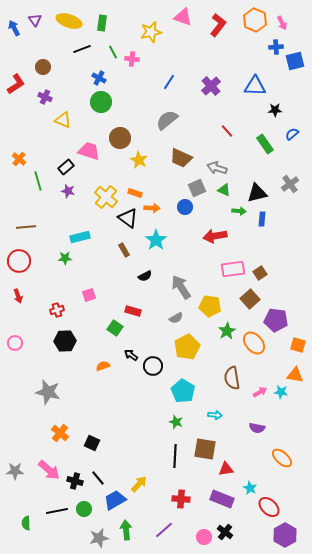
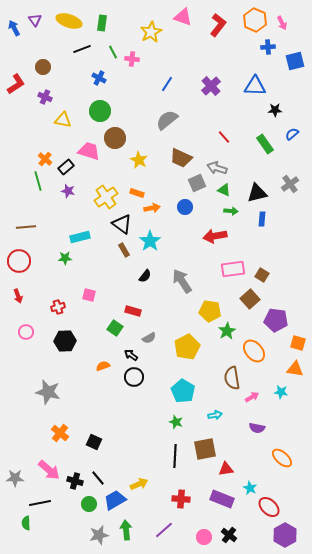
yellow star at (151, 32): rotated 15 degrees counterclockwise
blue cross at (276, 47): moved 8 px left
blue line at (169, 82): moved 2 px left, 2 px down
green circle at (101, 102): moved 1 px left, 9 px down
yellow triangle at (63, 120): rotated 12 degrees counterclockwise
red line at (227, 131): moved 3 px left, 6 px down
brown circle at (120, 138): moved 5 px left
orange cross at (19, 159): moved 26 px right
gray square at (197, 188): moved 5 px up
orange rectangle at (135, 193): moved 2 px right
yellow cross at (106, 197): rotated 15 degrees clockwise
orange arrow at (152, 208): rotated 14 degrees counterclockwise
green arrow at (239, 211): moved 8 px left
black triangle at (128, 218): moved 6 px left, 6 px down
cyan star at (156, 240): moved 6 px left, 1 px down
brown square at (260, 273): moved 2 px right, 2 px down; rotated 24 degrees counterclockwise
black semicircle at (145, 276): rotated 24 degrees counterclockwise
gray arrow at (181, 287): moved 1 px right, 6 px up
pink square at (89, 295): rotated 32 degrees clockwise
yellow pentagon at (210, 306): moved 5 px down
red cross at (57, 310): moved 1 px right, 3 px up
gray semicircle at (176, 318): moved 27 px left, 20 px down
pink circle at (15, 343): moved 11 px right, 11 px up
orange ellipse at (254, 343): moved 8 px down
orange square at (298, 345): moved 2 px up
black circle at (153, 366): moved 19 px left, 11 px down
orange triangle at (295, 375): moved 6 px up
pink arrow at (260, 392): moved 8 px left, 5 px down
cyan arrow at (215, 415): rotated 16 degrees counterclockwise
black square at (92, 443): moved 2 px right, 1 px up
brown square at (205, 449): rotated 20 degrees counterclockwise
gray star at (15, 471): moved 7 px down
yellow arrow at (139, 484): rotated 24 degrees clockwise
green circle at (84, 509): moved 5 px right, 5 px up
black line at (57, 511): moved 17 px left, 8 px up
black cross at (225, 532): moved 4 px right, 3 px down
gray star at (99, 538): moved 3 px up
